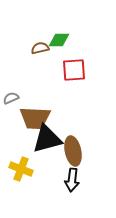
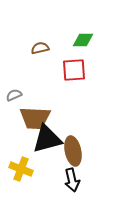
green diamond: moved 24 px right
gray semicircle: moved 3 px right, 3 px up
black arrow: rotated 20 degrees counterclockwise
